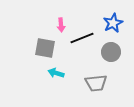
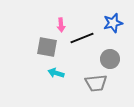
blue star: rotated 12 degrees clockwise
gray square: moved 2 px right, 1 px up
gray circle: moved 1 px left, 7 px down
